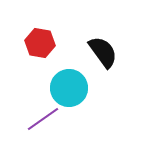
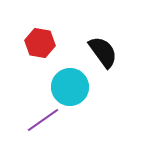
cyan circle: moved 1 px right, 1 px up
purple line: moved 1 px down
